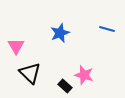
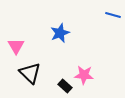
blue line: moved 6 px right, 14 px up
pink star: rotated 12 degrees counterclockwise
